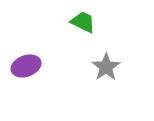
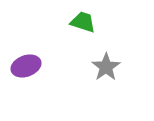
green trapezoid: rotated 8 degrees counterclockwise
